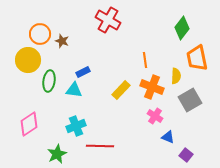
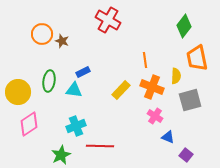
green diamond: moved 2 px right, 2 px up
orange circle: moved 2 px right
yellow circle: moved 10 px left, 32 px down
gray square: rotated 15 degrees clockwise
green star: moved 4 px right, 1 px down
